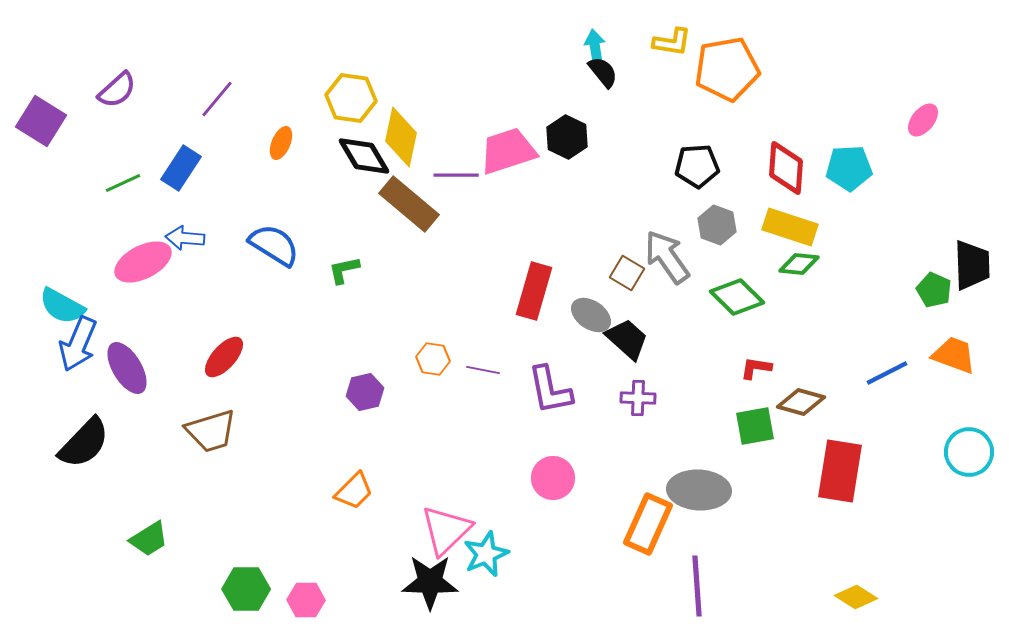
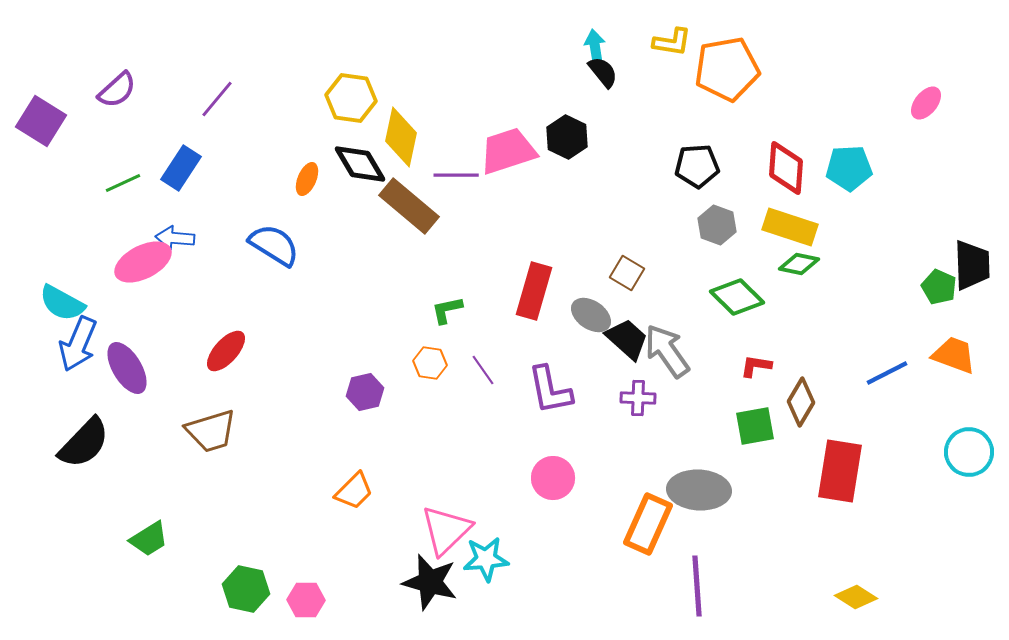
pink ellipse at (923, 120): moved 3 px right, 17 px up
orange ellipse at (281, 143): moved 26 px right, 36 px down
black diamond at (364, 156): moved 4 px left, 8 px down
brown rectangle at (409, 204): moved 2 px down
blue arrow at (185, 238): moved 10 px left
gray arrow at (667, 257): moved 94 px down
green diamond at (799, 264): rotated 6 degrees clockwise
green L-shape at (344, 270): moved 103 px right, 40 px down
green pentagon at (934, 290): moved 5 px right, 3 px up
cyan semicircle at (62, 306): moved 3 px up
red ellipse at (224, 357): moved 2 px right, 6 px up
orange hexagon at (433, 359): moved 3 px left, 4 px down
red L-shape at (756, 368): moved 2 px up
purple line at (483, 370): rotated 44 degrees clockwise
brown diamond at (801, 402): rotated 75 degrees counterclockwise
cyan star at (486, 554): moved 5 px down; rotated 18 degrees clockwise
black star at (430, 582): rotated 14 degrees clockwise
green hexagon at (246, 589): rotated 12 degrees clockwise
